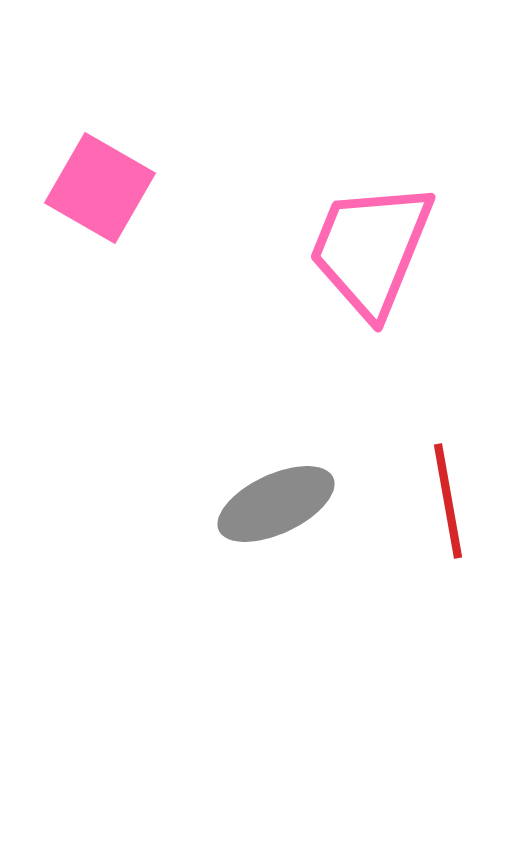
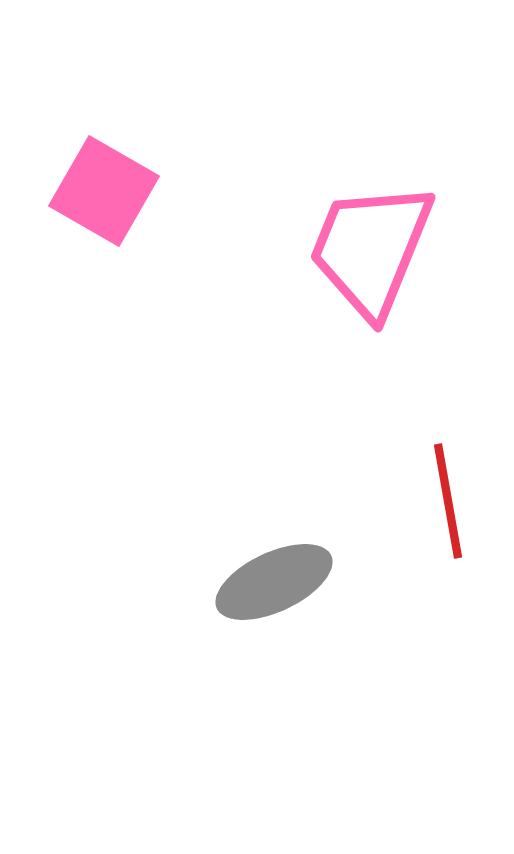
pink square: moved 4 px right, 3 px down
gray ellipse: moved 2 px left, 78 px down
